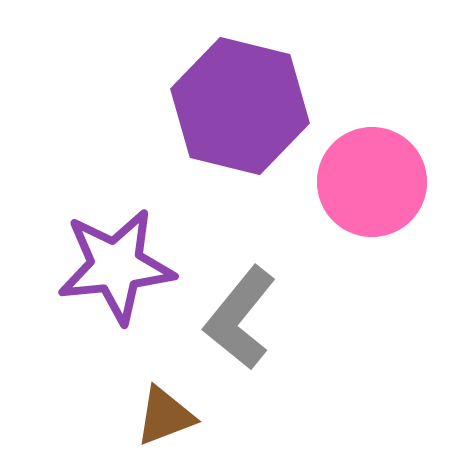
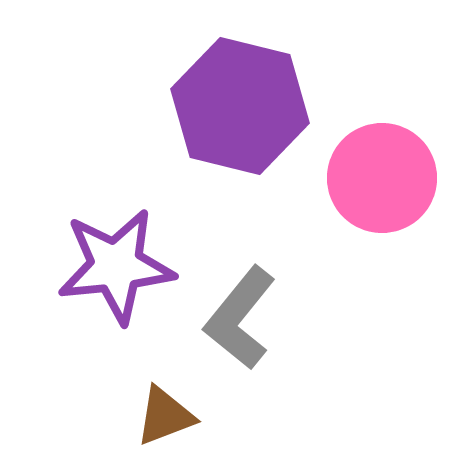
pink circle: moved 10 px right, 4 px up
